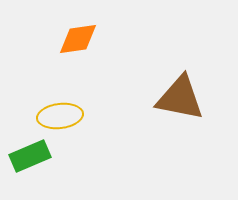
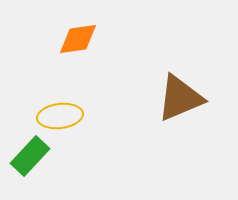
brown triangle: rotated 34 degrees counterclockwise
green rectangle: rotated 24 degrees counterclockwise
